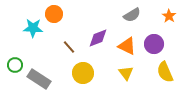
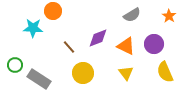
orange circle: moved 1 px left, 3 px up
orange triangle: moved 1 px left
